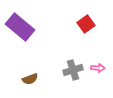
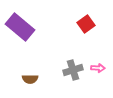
brown semicircle: rotated 21 degrees clockwise
